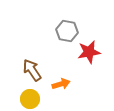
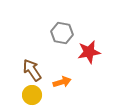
gray hexagon: moved 5 px left, 2 px down
orange arrow: moved 1 px right, 2 px up
yellow circle: moved 2 px right, 4 px up
